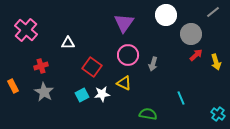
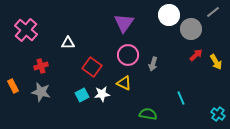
white circle: moved 3 px right
gray circle: moved 5 px up
yellow arrow: rotated 14 degrees counterclockwise
gray star: moved 3 px left; rotated 18 degrees counterclockwise
